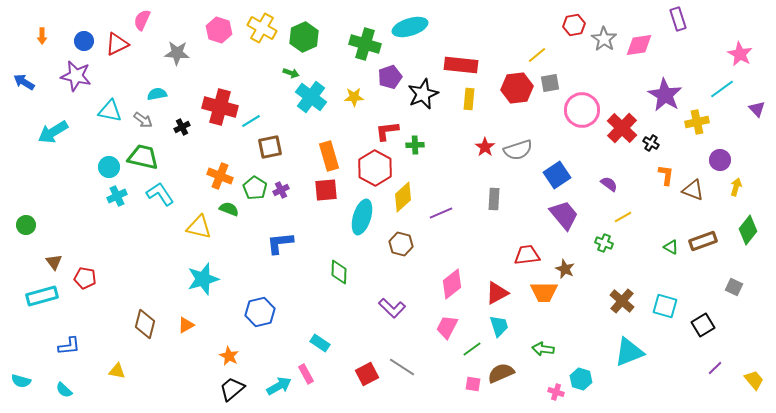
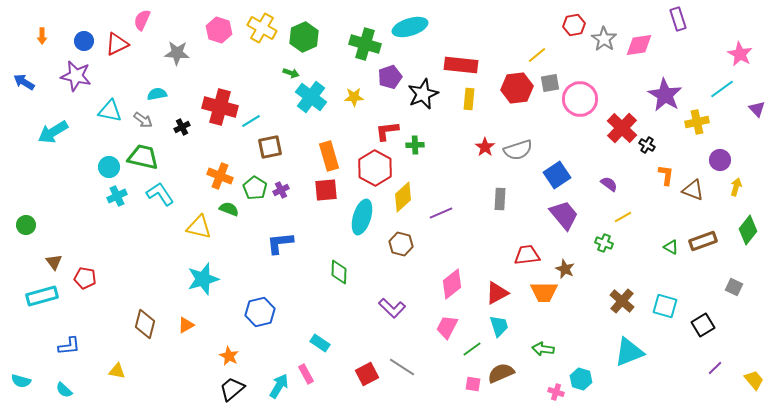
pink circle at (582, 110): moved 2 px left, 11 px up
black cross at (651, 143): moved 4 px left, 2 px down
gray rectangle at (494, 199): moved 6 px right
cyan arrow at (279, 386): rotated 30 degrees counterclockwise
